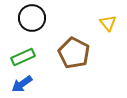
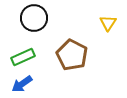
black circle: moved 2 px right
yellow triangle: rotated 12 degrees clockwise
brown pentagon: moved 2 px left, 2 px down
